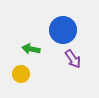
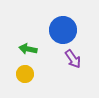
green arrow: moved 3 px left
yellow circle: moved 4 px right
